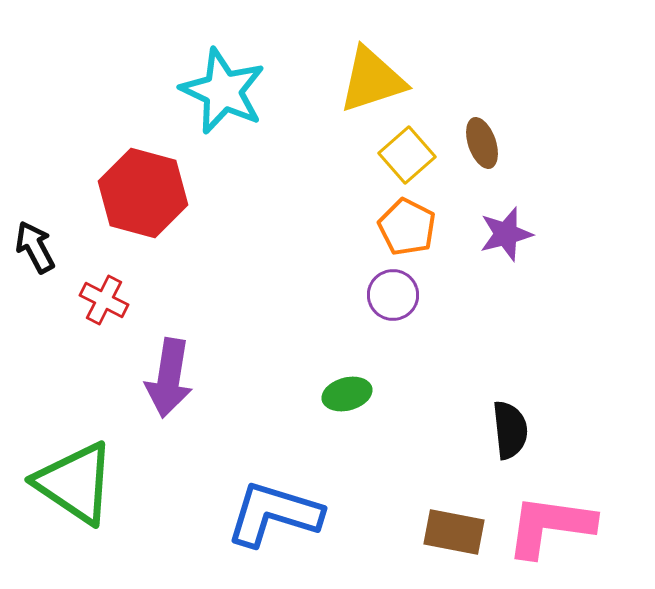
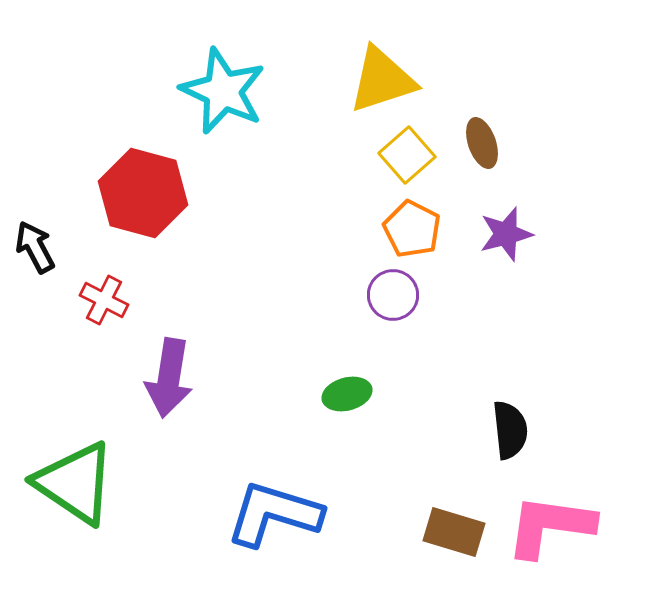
yellow triangle: moved 10 px right
orange pentagon: moved 5 px right, 2 px down
brown rectangle: rotated 6 degrees clockwise
